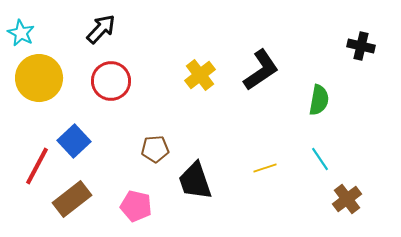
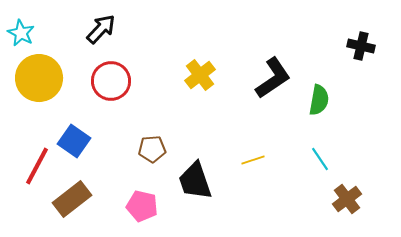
black L-shape: moved 12 px right, 8 px down
blue square: rotated 12 degrees counterclockwise
brown pentagon: moved 3 px left
yellow line: moved 12 px left, 8 px up
pink pentagon: moved 6 px right
